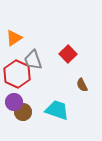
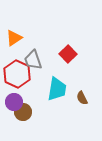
brown semicircle: moved 13 px down
cyan trapezoid: moved 21 px up; rotated 80 degrees clockwise
